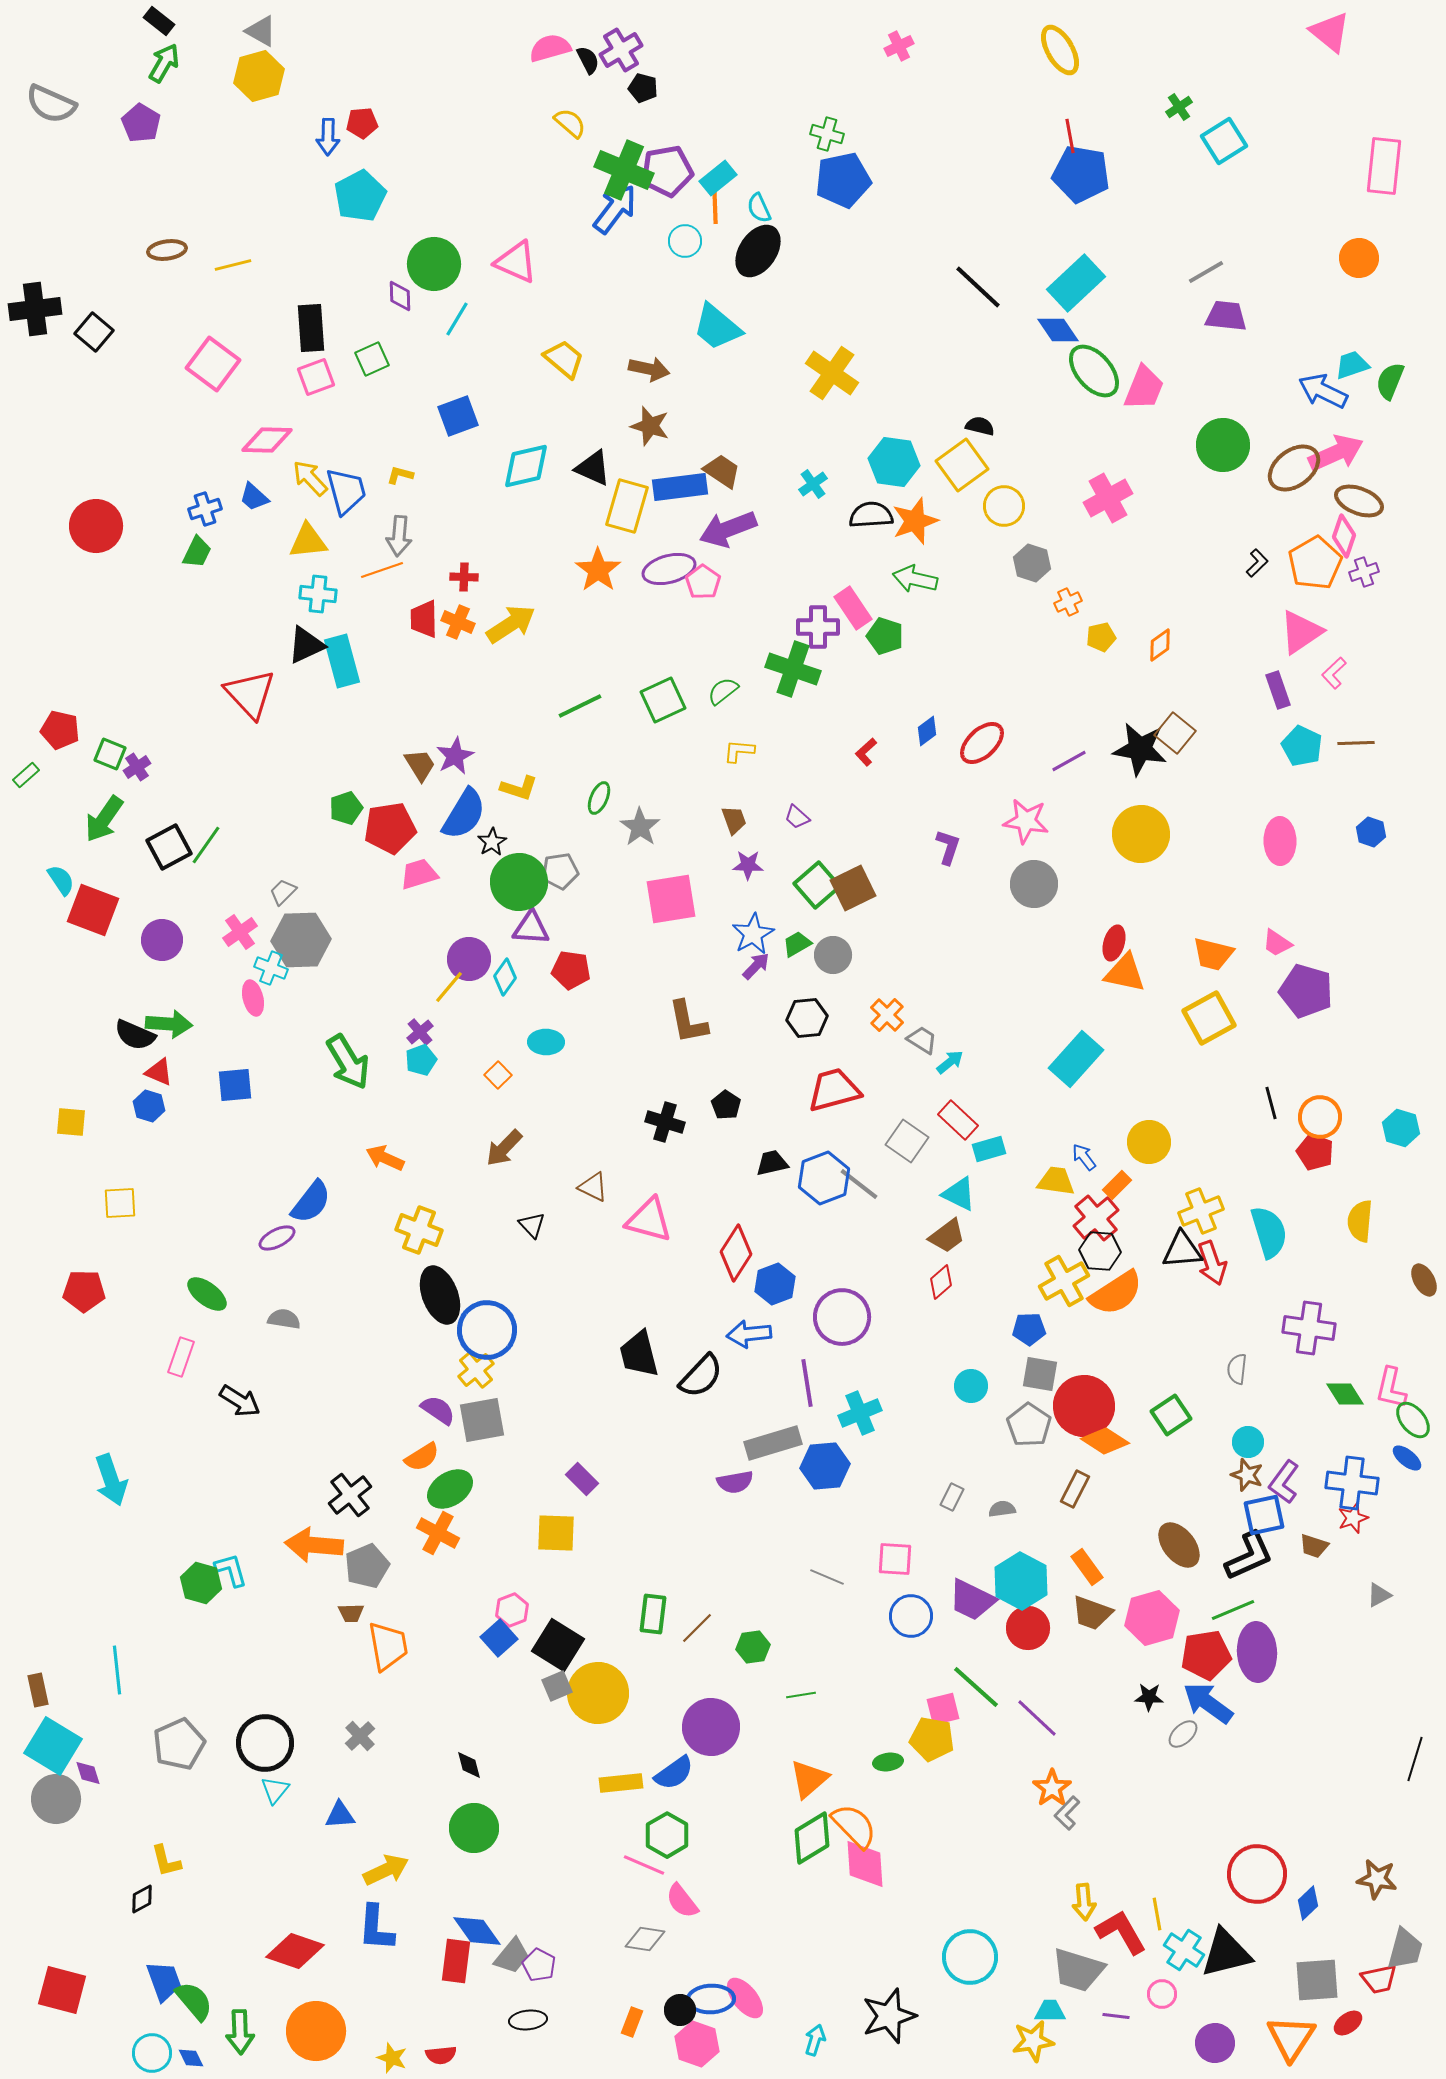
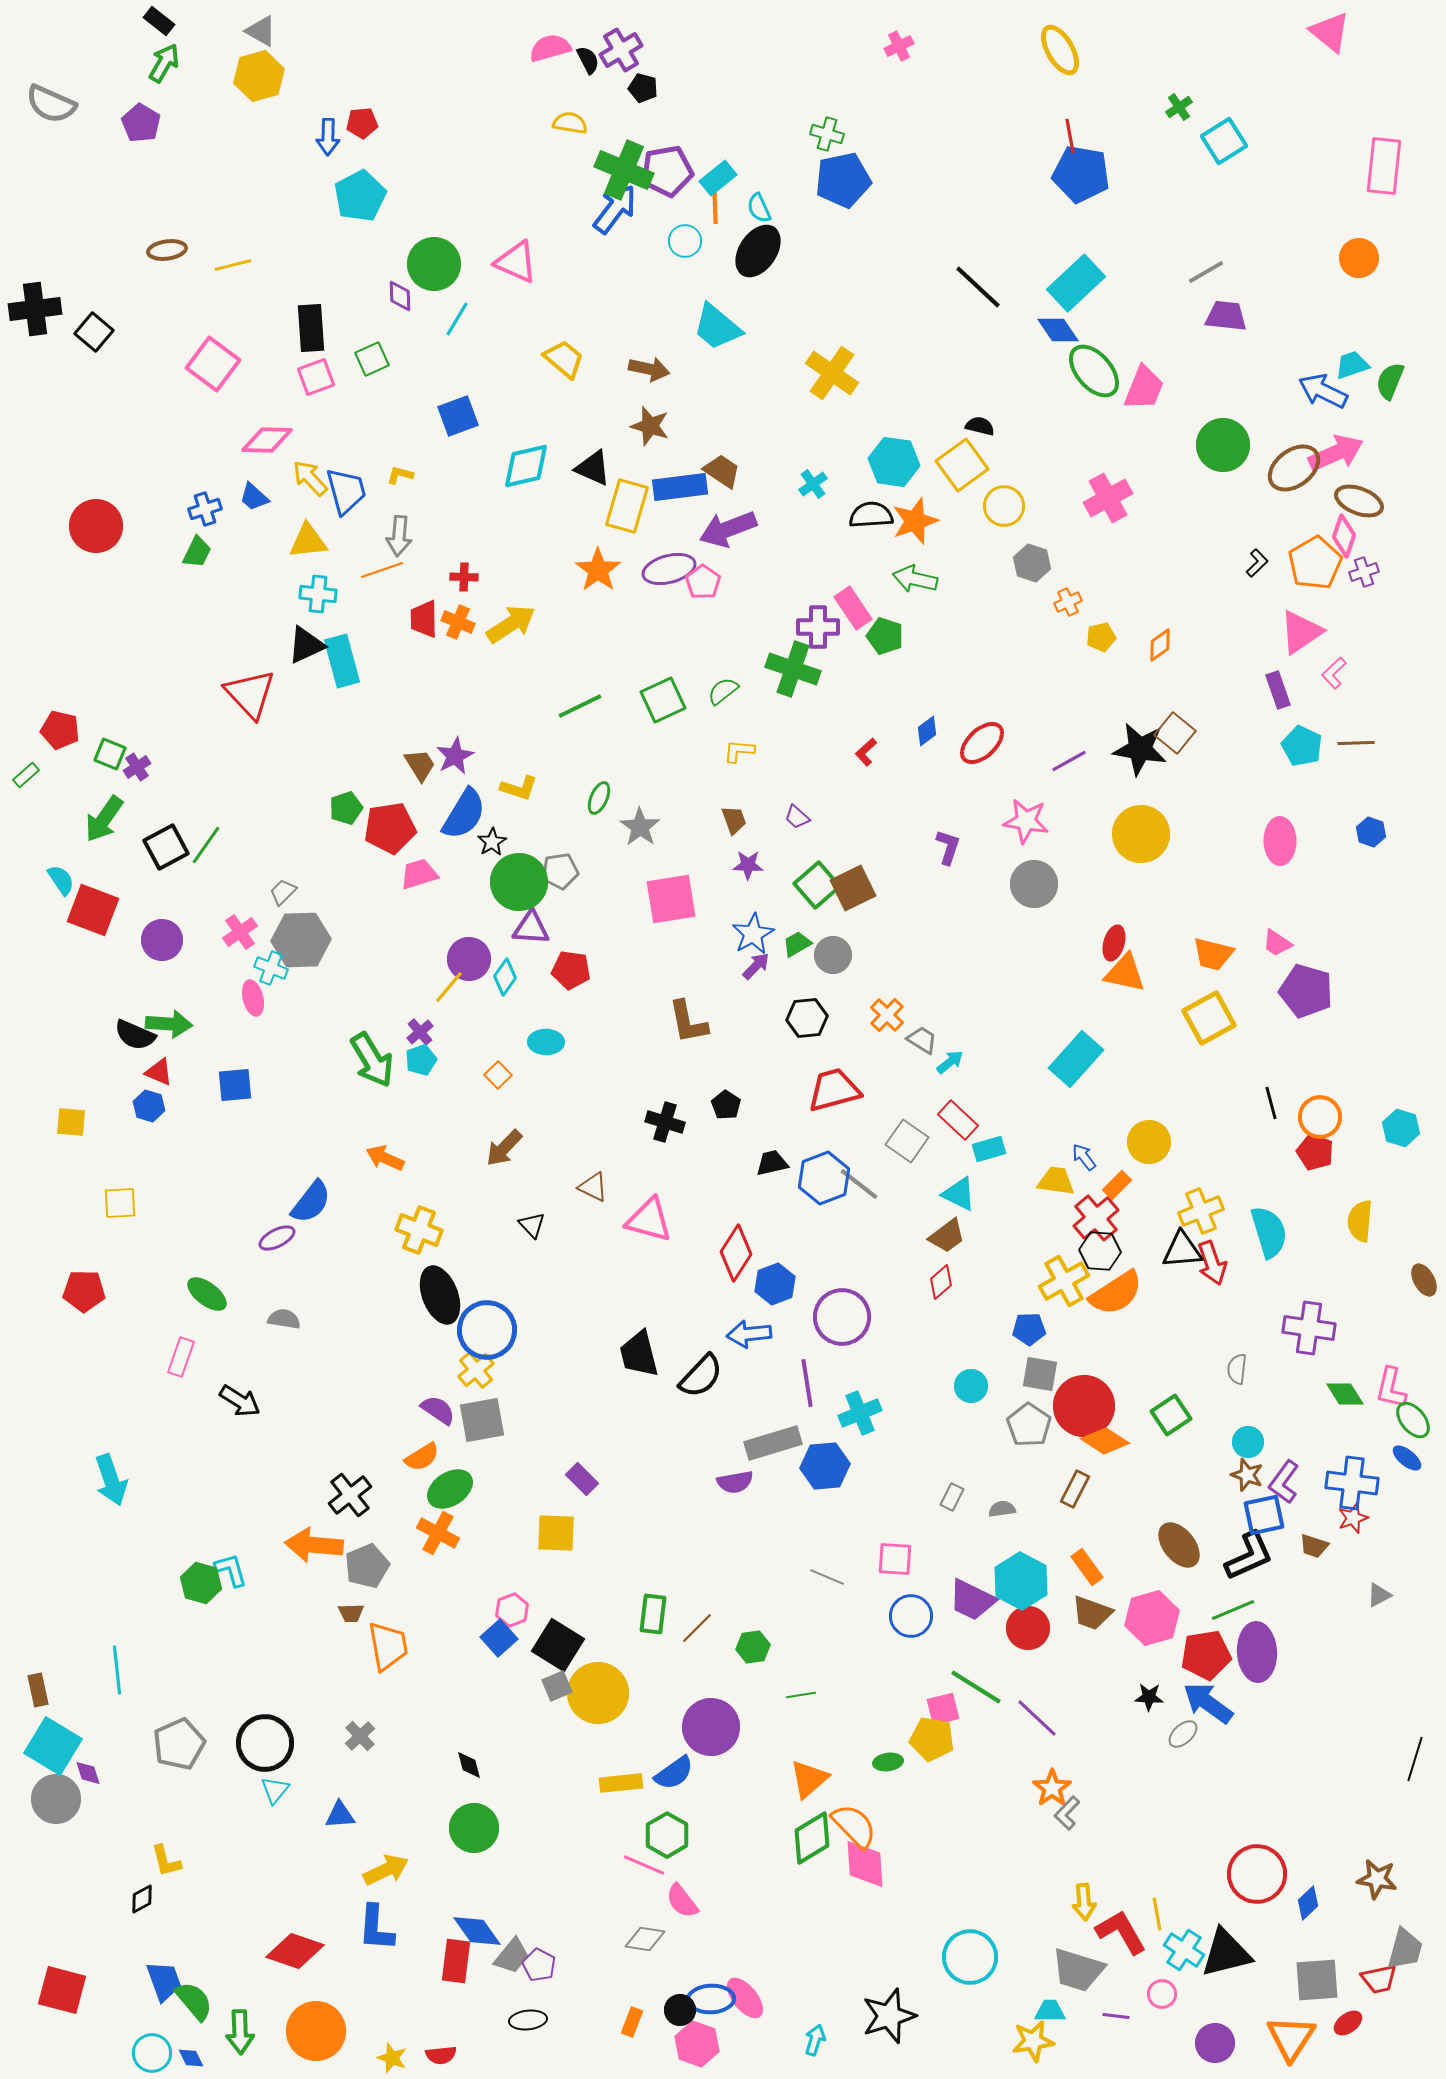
yellow semicircle at (570, 123): rotated 32 degrees counterclockwise
black square at (169, 847): moved 3 px left
green arrow at (348, 1062): moved 24 px right, 2 px up
green line at (976, 1687): rotated 10 degrees counterclockwise
